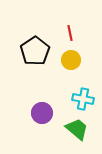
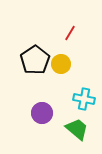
red line: rotated 42 degrees clockwise
black pentagon: moved 9 px down
yellow circle: moved 10 px left, 4 px down
cyan cross: moved 1 px right
